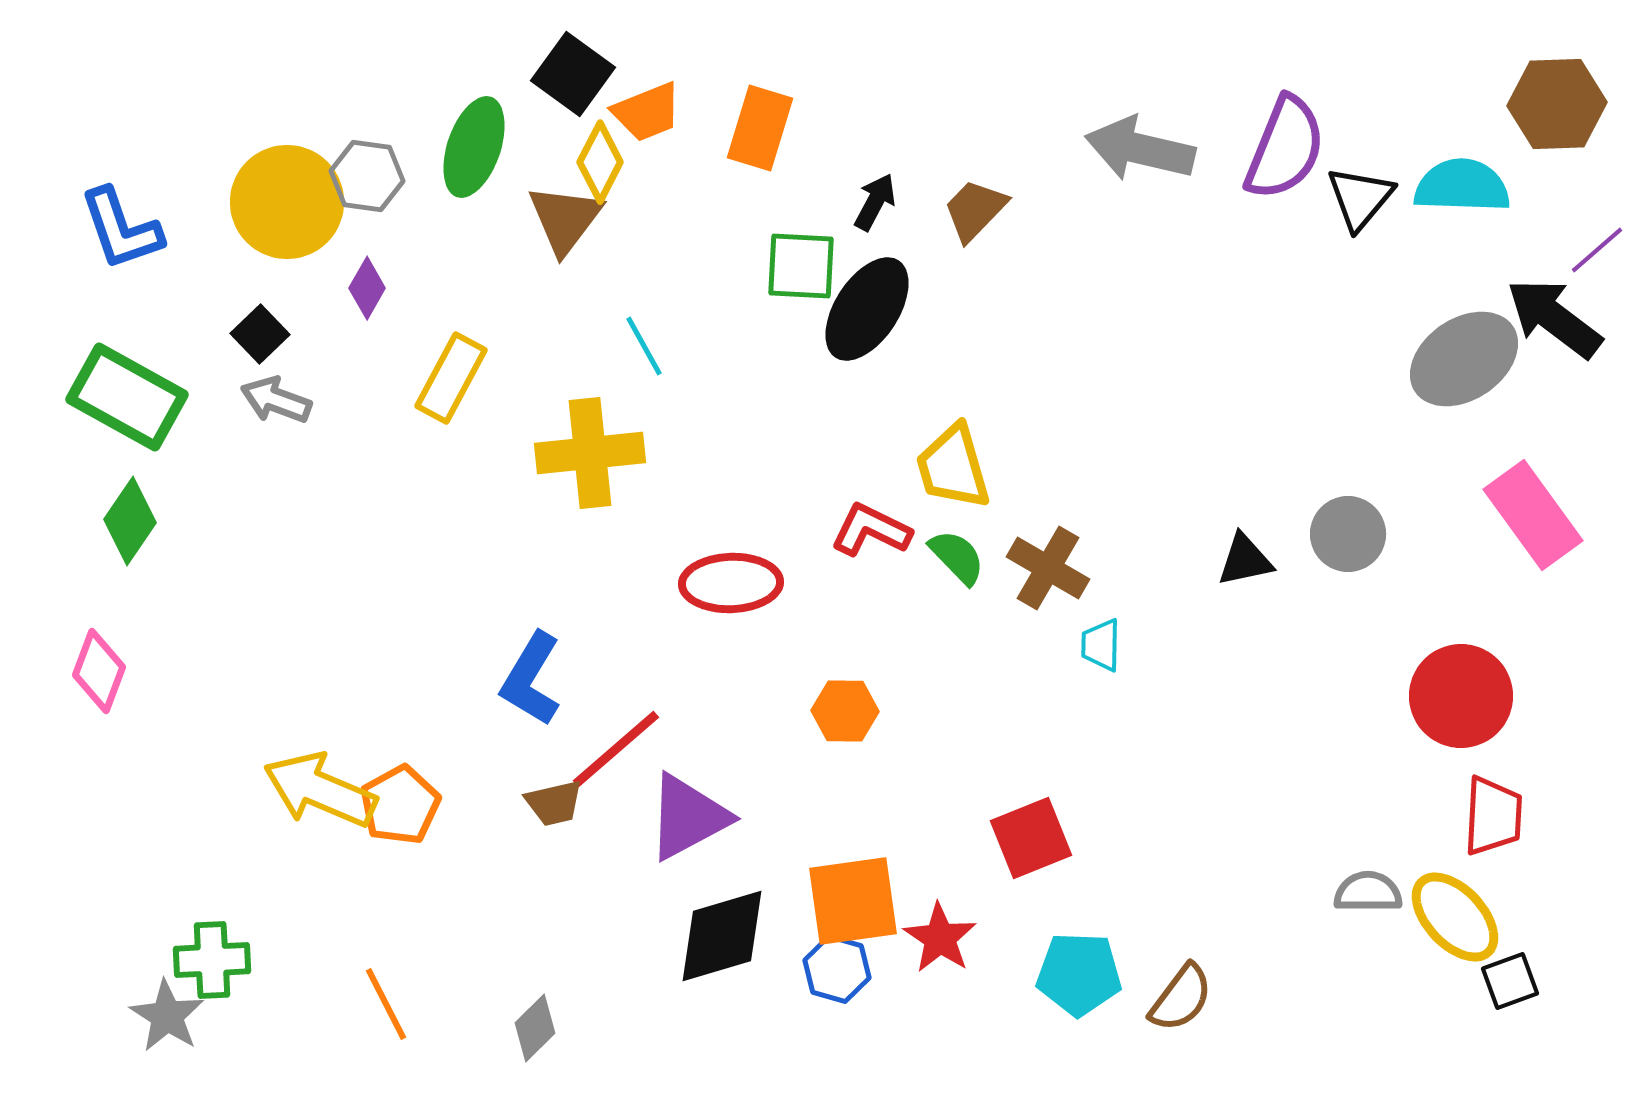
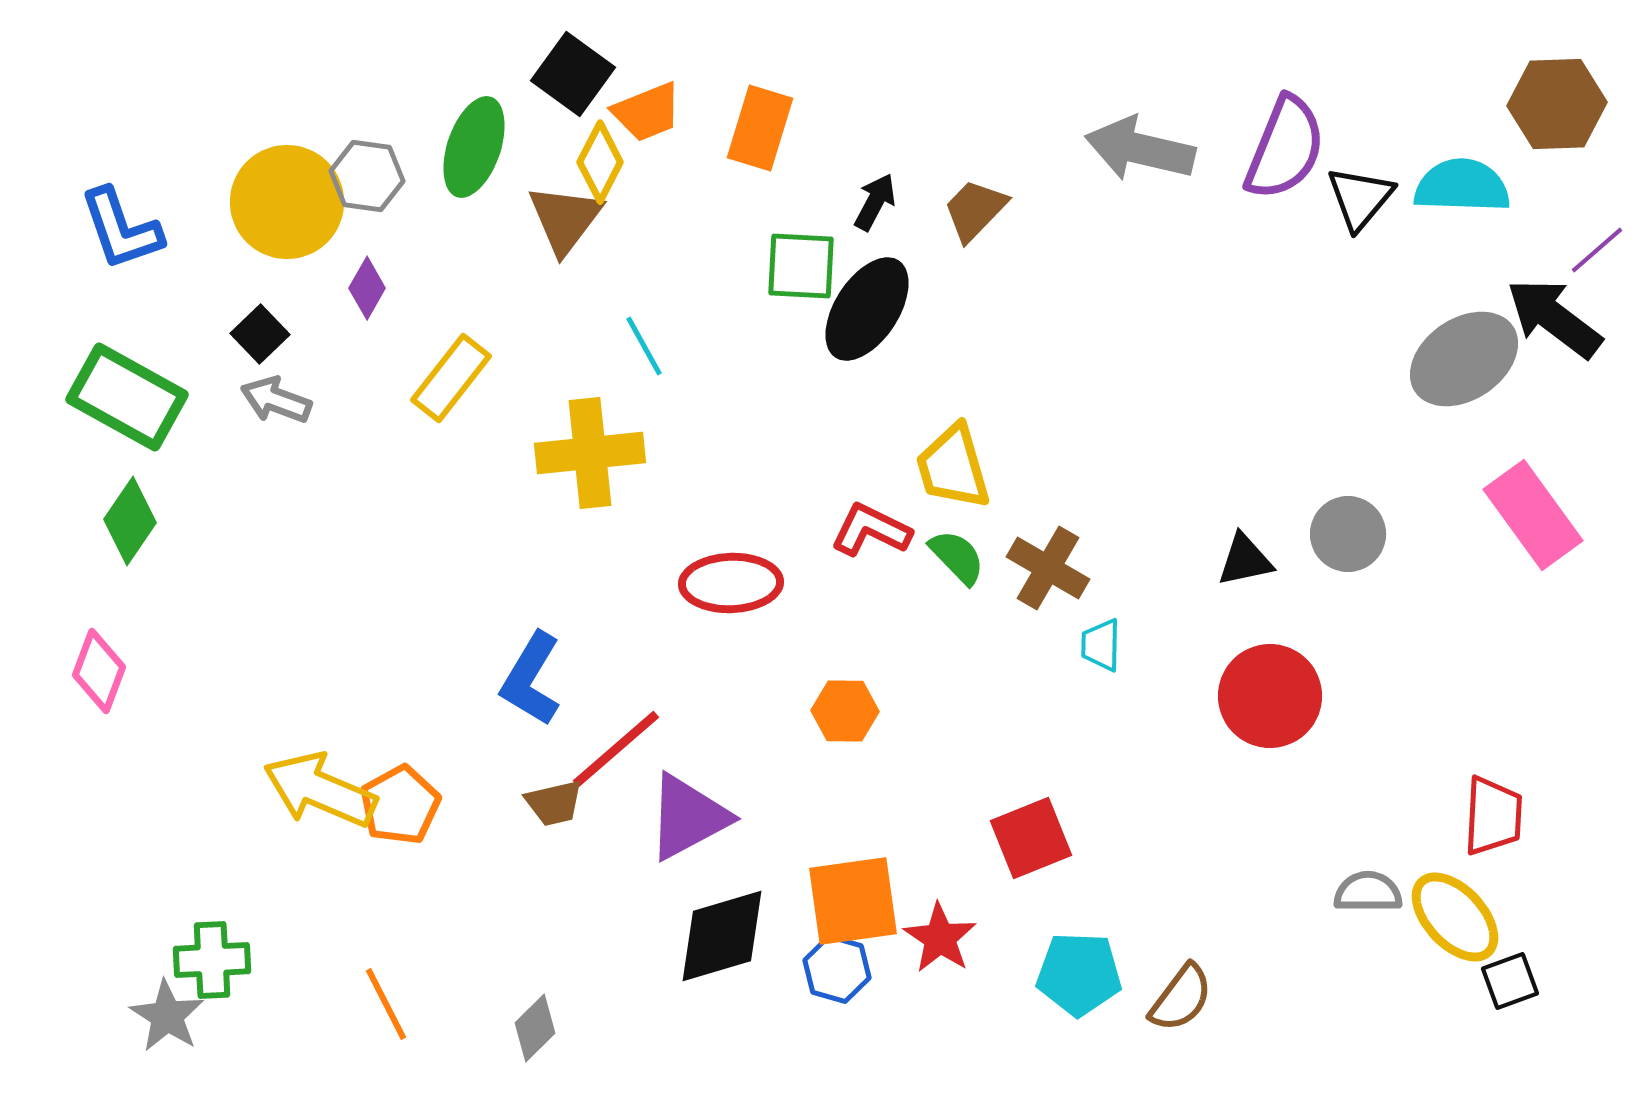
yellow rectangle at (451, 378): rotated 10 degrees clockwise
red circle at (1461, 696): moved 191 px left
